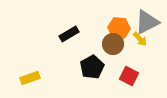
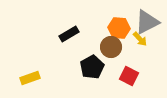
brown circle: moved 2 px left, 3 px down
